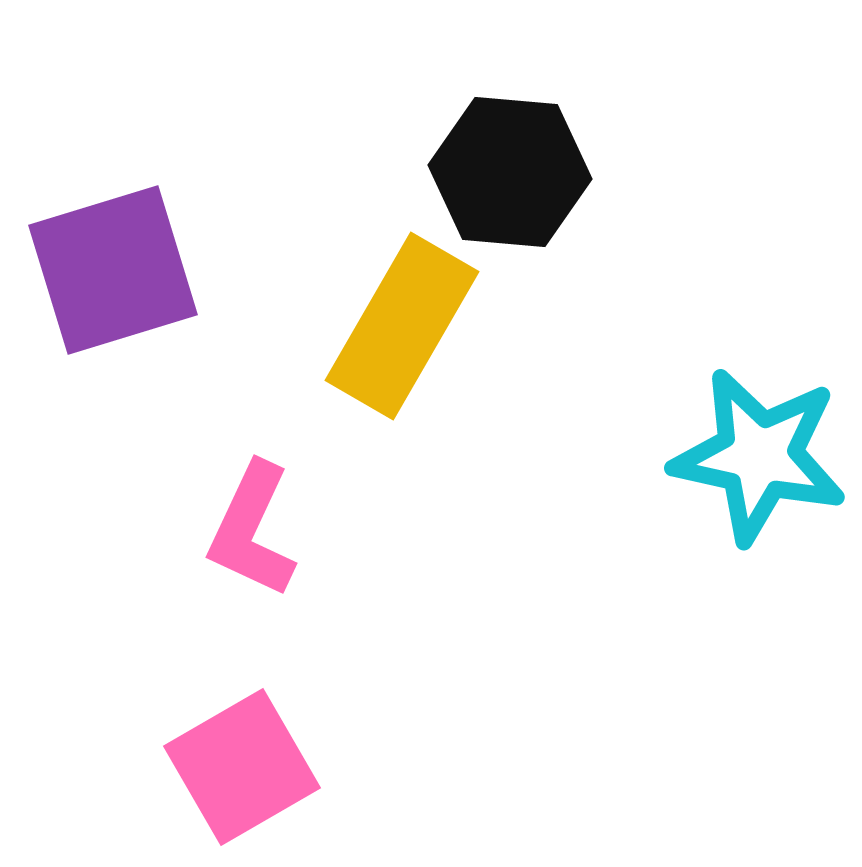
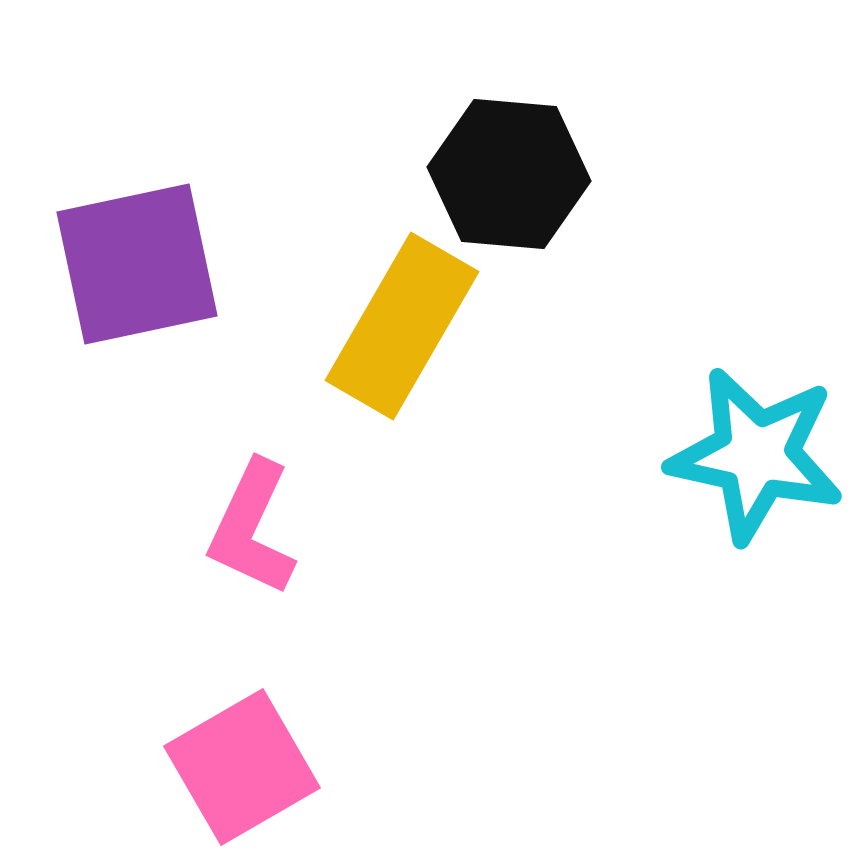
black hexagon: moved 1 px left, 2 px down
purple square: moved 24 px right, 6 px up; rotated 5 degrees clockwise
cyan star: moved 3 px left, 1 px up
pink L-shape: moved 2 px up
